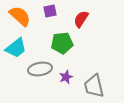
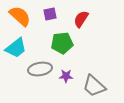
purple square: moved 3 px down
purple star: moved 1 px up; rotated 24 degrees clockwise
gray trapezoid: rotated 35 degrees counterclockwise
